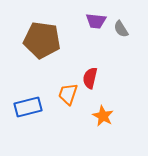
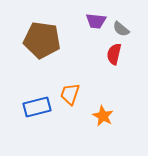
gray semicircle: rotated 18 degrees counterclockwise
red semicircle: moved 24 px right, 24 px up
orange trapezoid: moved 2 px right
blue rectangle: moved 9 px right
